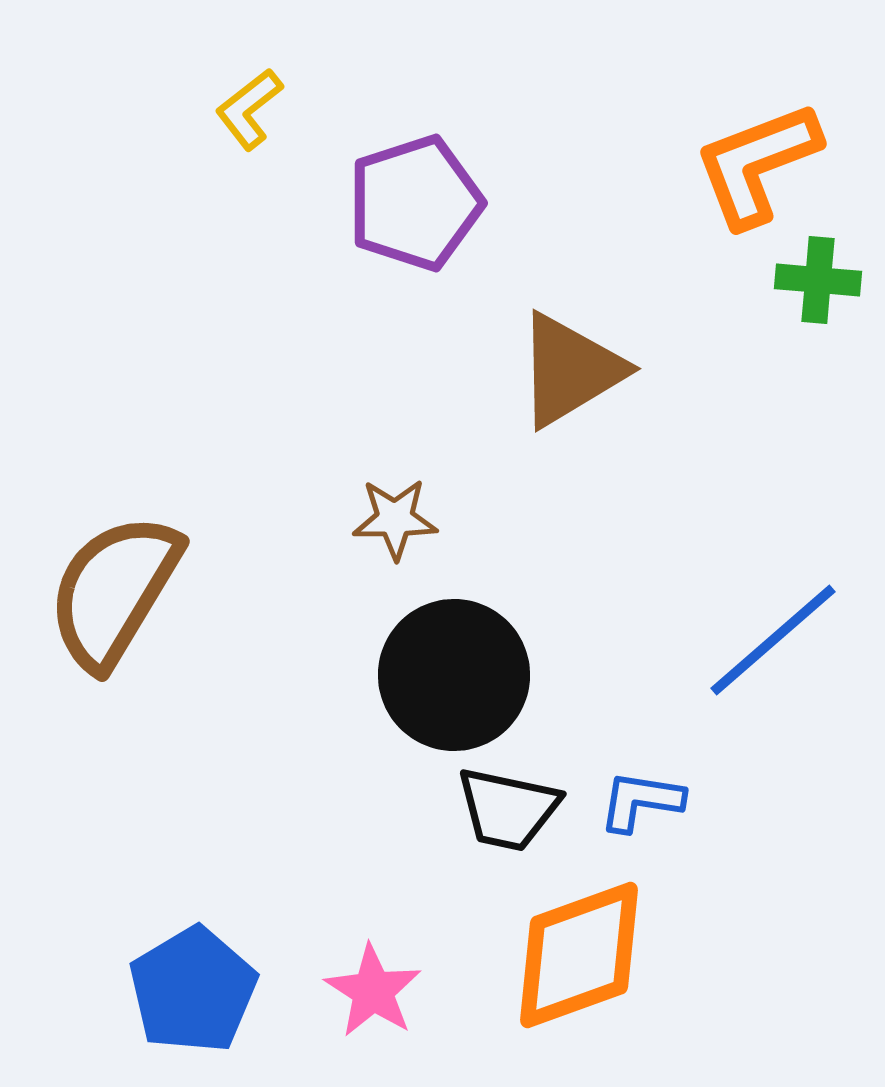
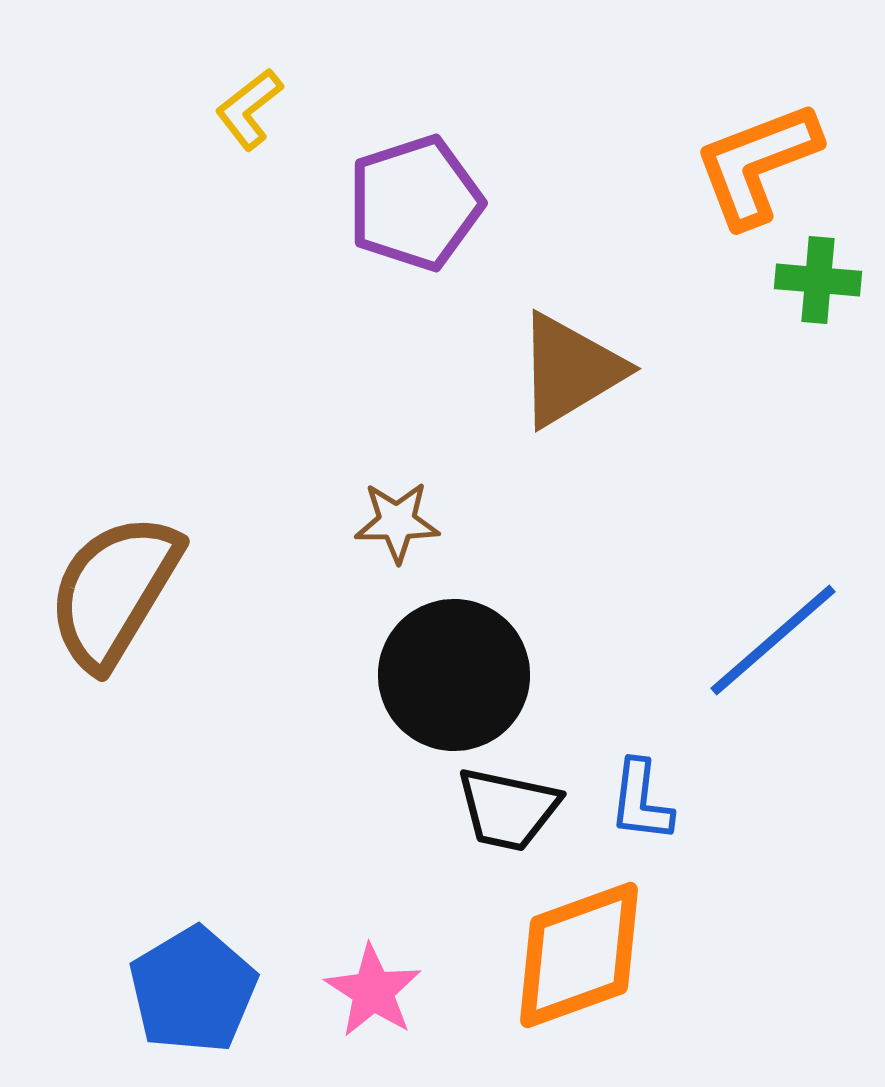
brown star: moved 2 px right, 3 px down
blue L-shape: rotated 92 degrees counterclockwise
